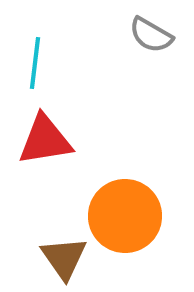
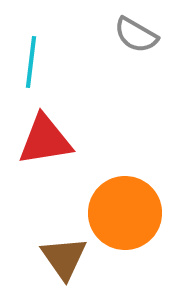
gray semicircle: moved 15 px left
cyan line: moved 4 px left, 1 px up
orange circle: moved 3 px up
